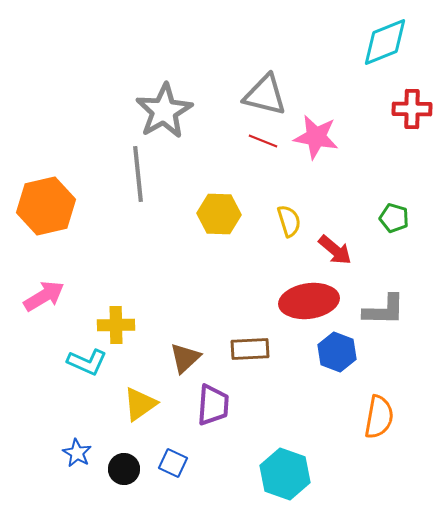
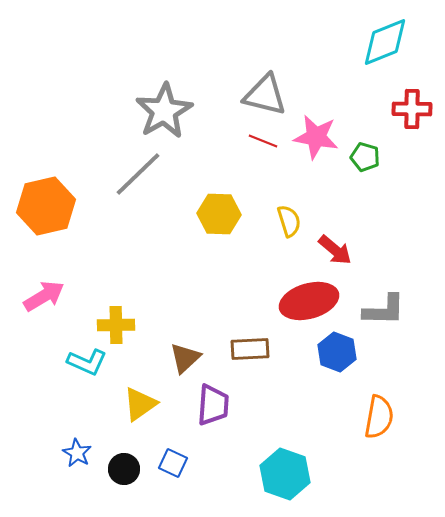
gray line: rotated 52 degrees clockwise
green pentagon: moved 29 px left, 61 px up
red ellipse: rotated 8 degrees counterclockwise
